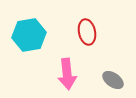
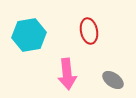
red ellipse: moved 2 px right, 1 px up
